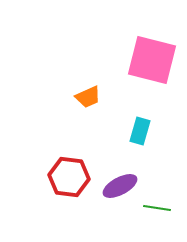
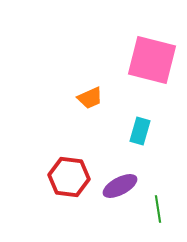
orange trapezoid: moved 2 px right, 1 px down
green line: moved 1 px right, 1 px down; rotated 72 degrees clockwise
